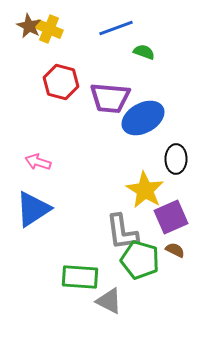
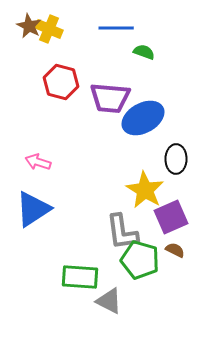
blue line: rotated 20 degrees clockwise
